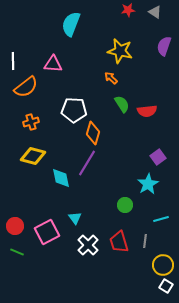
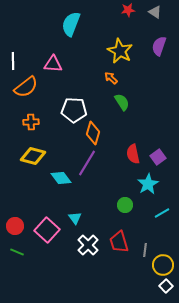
purple semicircle: moved 5 px left
yellow star: rotated 15 degrees clockwise
green semicircle: moved 2 px up
red semicircle: moved 14 px left, 43 px down; rotated 84 degrees clockwise
orange cross: rotated 14 degrees clockwise
cyan diamond: rotated 25 degrees counterclockwise
cyan line: moved 1 px right, 6 px up; rotated 14 degrees counterclockwise
pink square: moved 2 px up; rotated 20 degrees counterclockwise
gray line: moved 9 px down
white square: rotated 16 degrees clockwise
